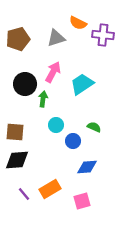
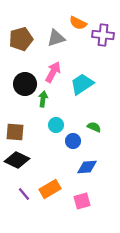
brown pentagon: moved 3 px right
black diamond: rotated 30 degrees clockwise
